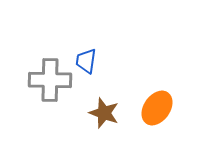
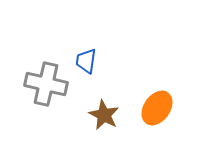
gray cross: moved 4 px left, 4 px down; rotated 12 degrees clockwise
brown star: moved 2 px down; rotated 8 degrees clockwise
